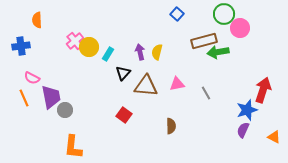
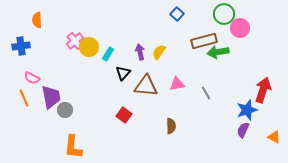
yellow semicircle: moved 2 px right; rotated 21 degrees clockwise
